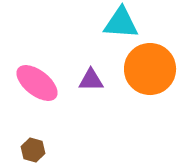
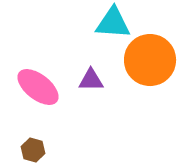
cyan triangle: moved 8 px left
orange circle: moved 9 px up
pink ellipse: moved 1 px right, 4 px down
